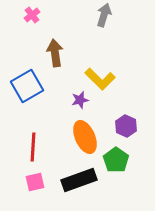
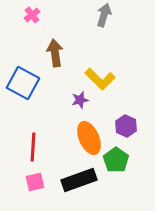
blue square: moved 4 px left, 3 px up; rotated 32 degrees counterclockwise
orange ellipse: moved 4 px right, 1 px down
